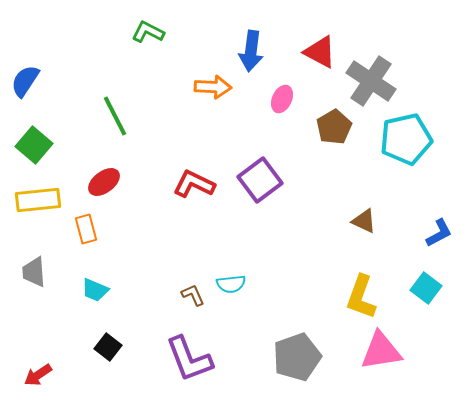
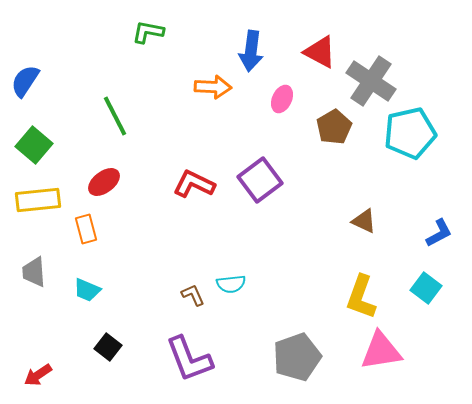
green L-shape: rotated 16 degrees counterclockwise
cyan pentagon: moved 4 px right, 6 px up
cyan trapezoid: moved 8 px left
